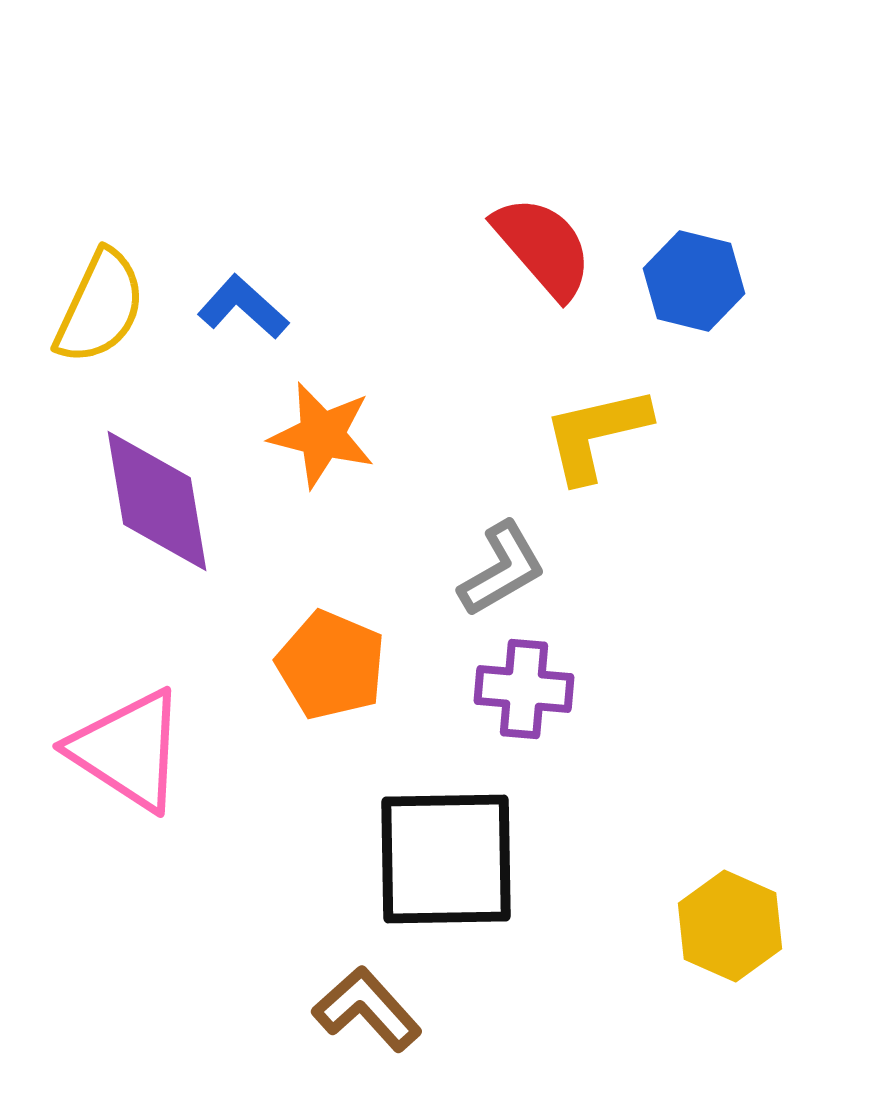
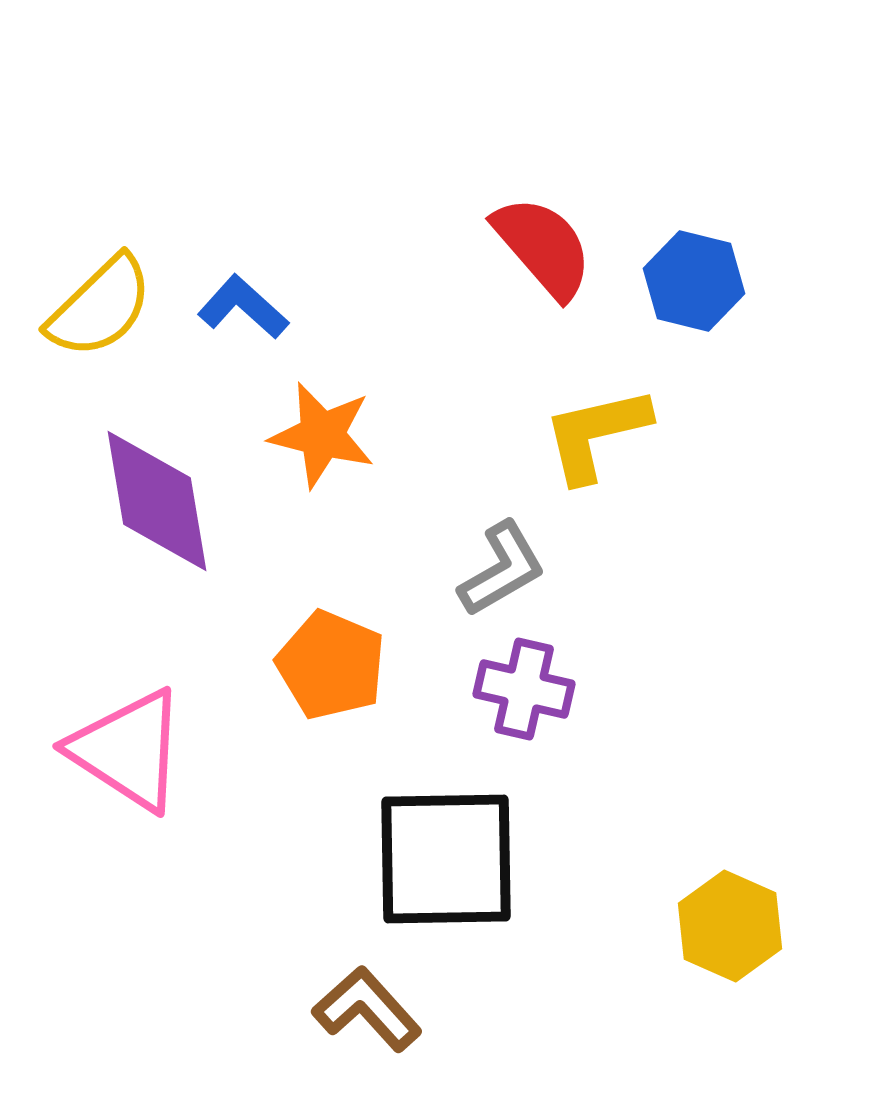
yellow semicircle: rotated 21 degrees clockwise
purple cross: rotated 8 degrees clockwise
